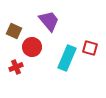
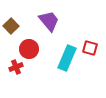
brown square: moved 3 px left, 5 px up; rotated 21 degrees clockwise
red circle: moved 3 px left, 2 px down
